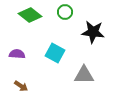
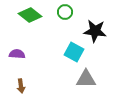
black star: moved 2 px right, 1 px up
cyan square: moved 19 px right, 1 px up
gray triangle: moved 2 px right, 4 px down
brown arrow: rotated 48 degrees clockwise
